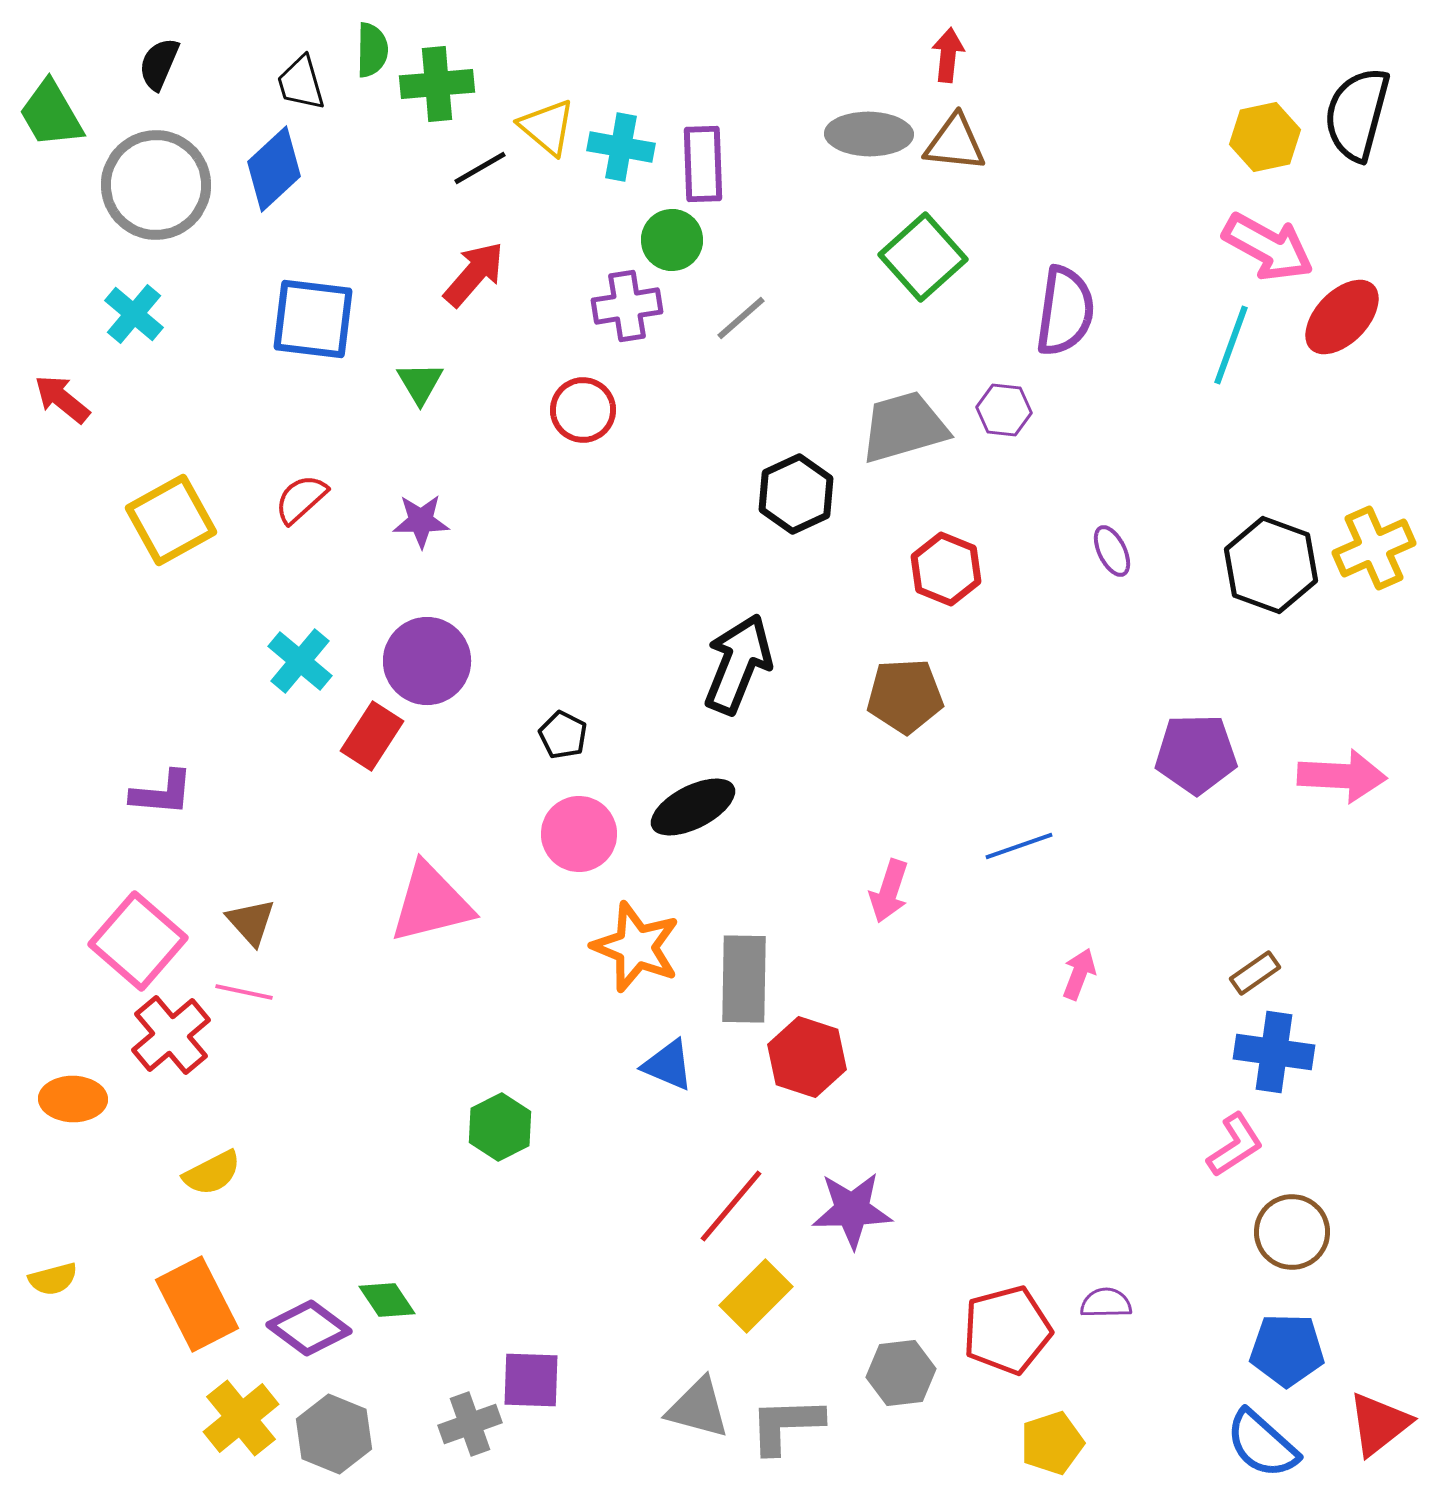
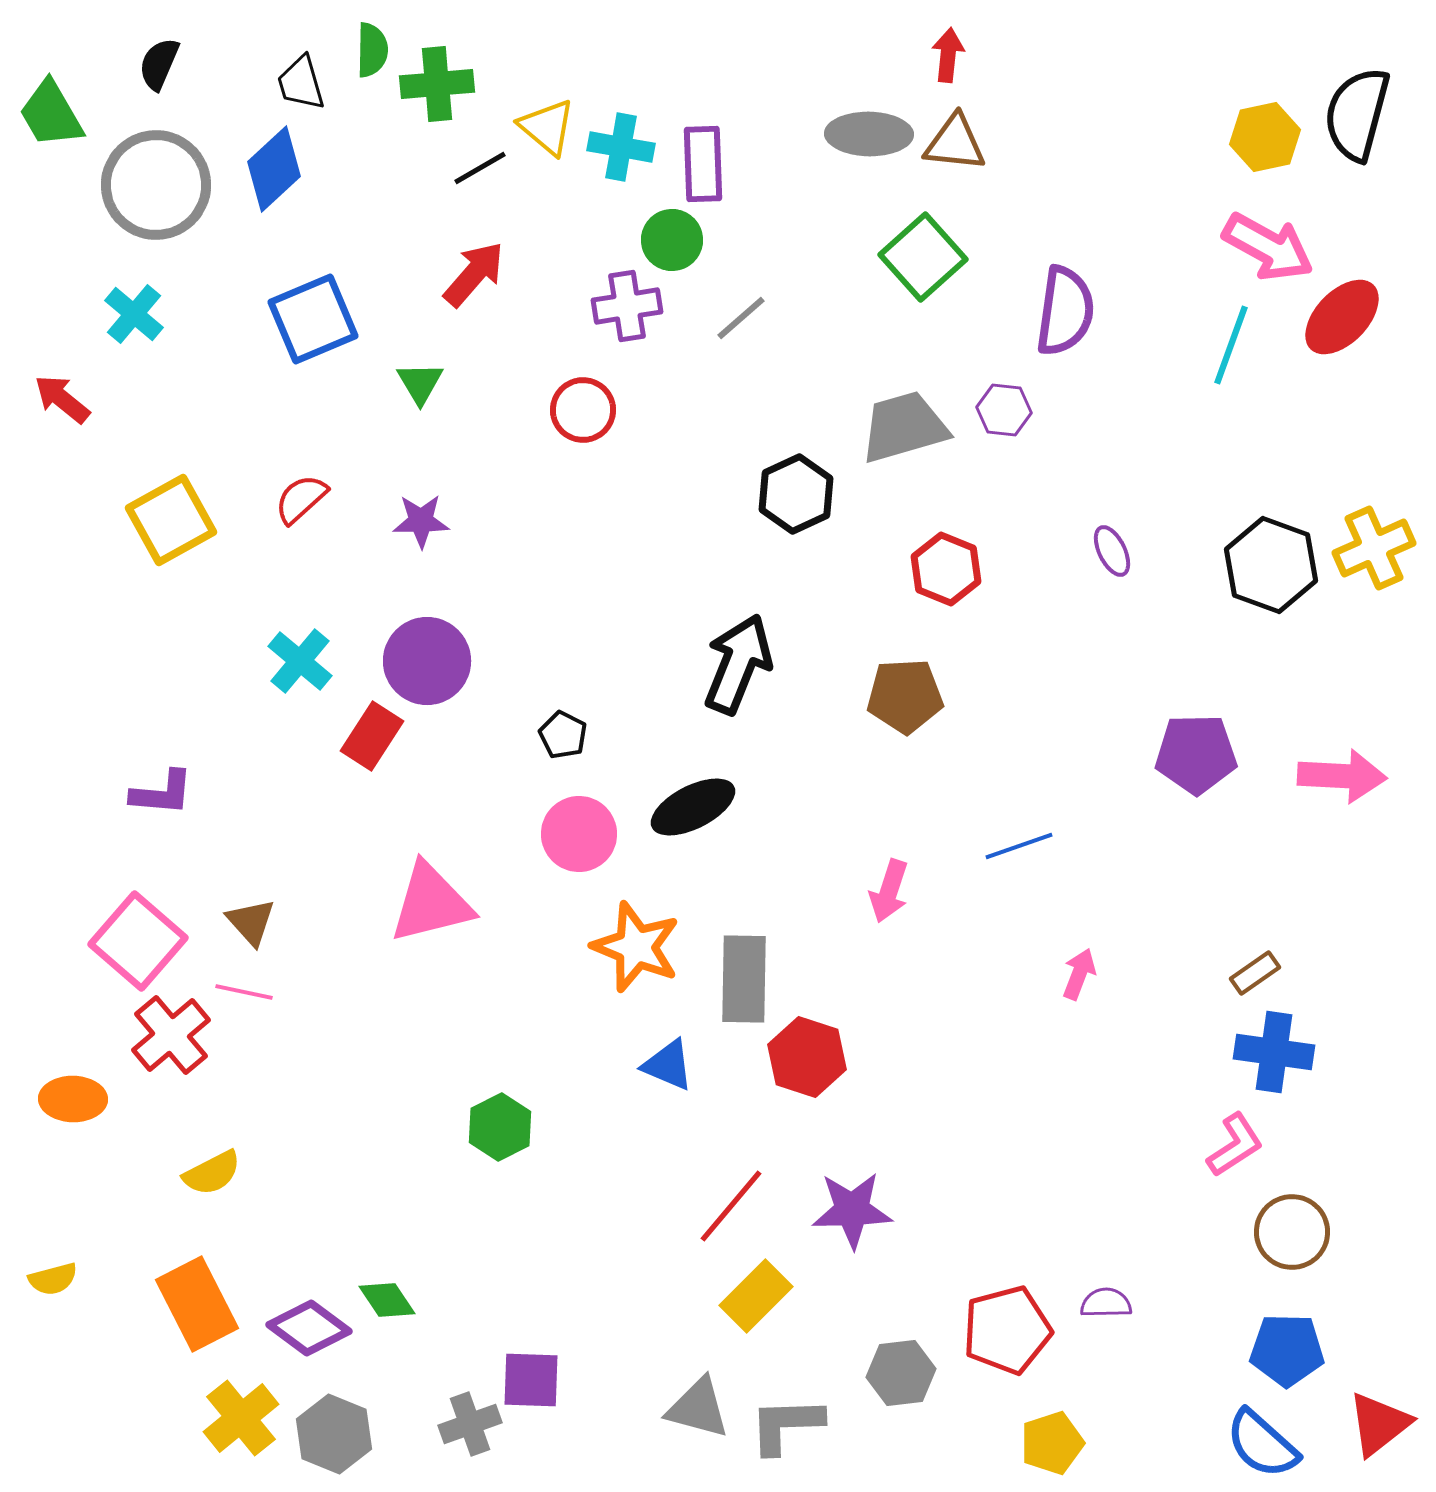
blue square at (313, 319): rotated 30 degrees counterclockwise
